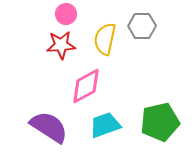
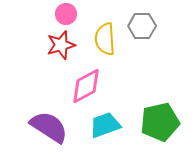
yellow semicircle: rotated 16 degrees counterclockwise
red star: rotated 12 degrees counterclockwise
